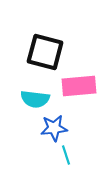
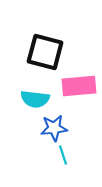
cyan line: moved 3 px left
